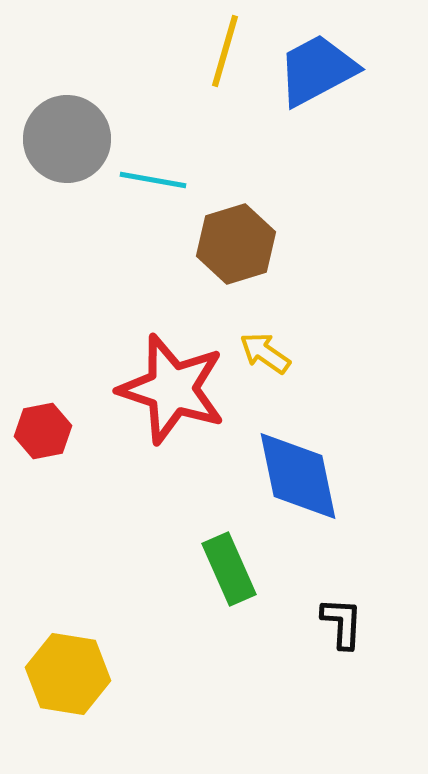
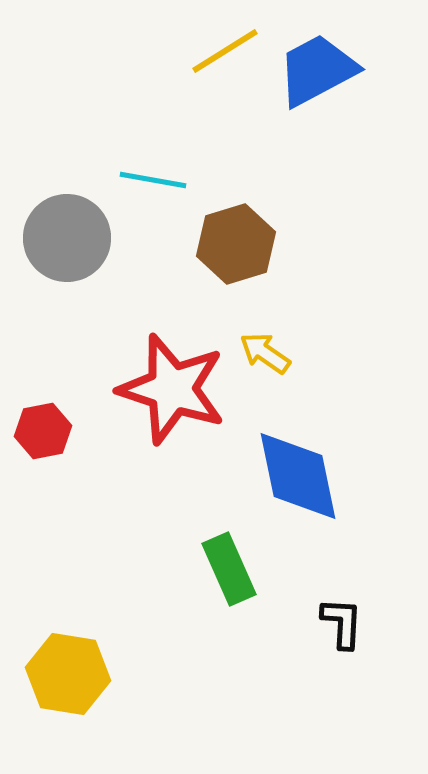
yellow line: rotated 42 degrees clockwise
gray circle: moved 99 px down
